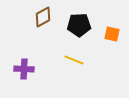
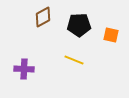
orange square: moved 1 px left, 1 px down
